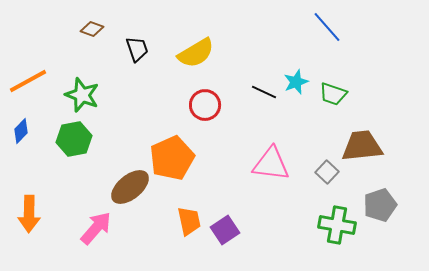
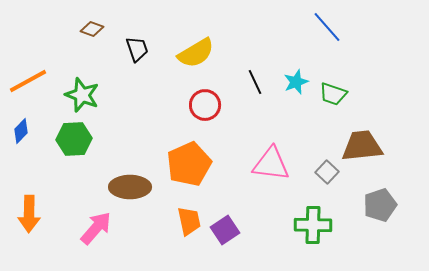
black line: moved 9 px left, 10 px up; rotated 40 degrees clockwise
green hexagon: rotated 8 degrees clockwise
orange pentagon: moved 17 px right, 6 px down
brown ellipse: rotated 39 degrees clockwise
green cross: moved 24 px left; rotated 9 degrees counterclockwise
